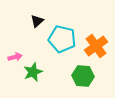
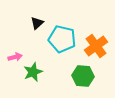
black triangle: moved 2 px down
